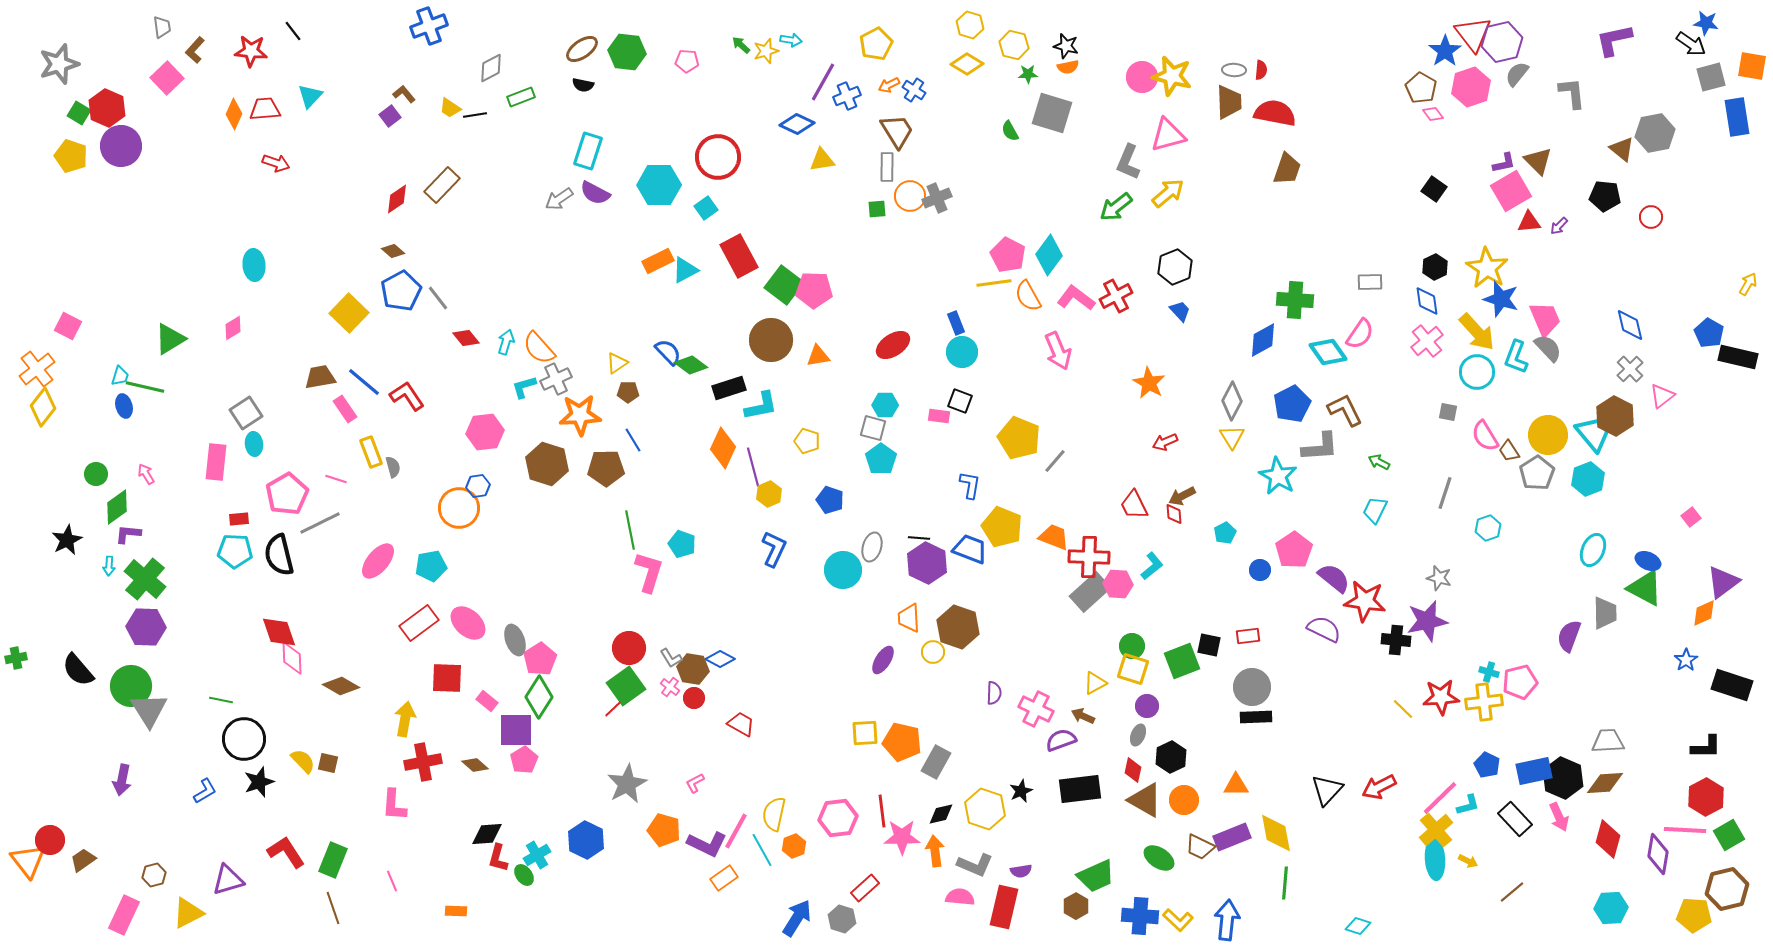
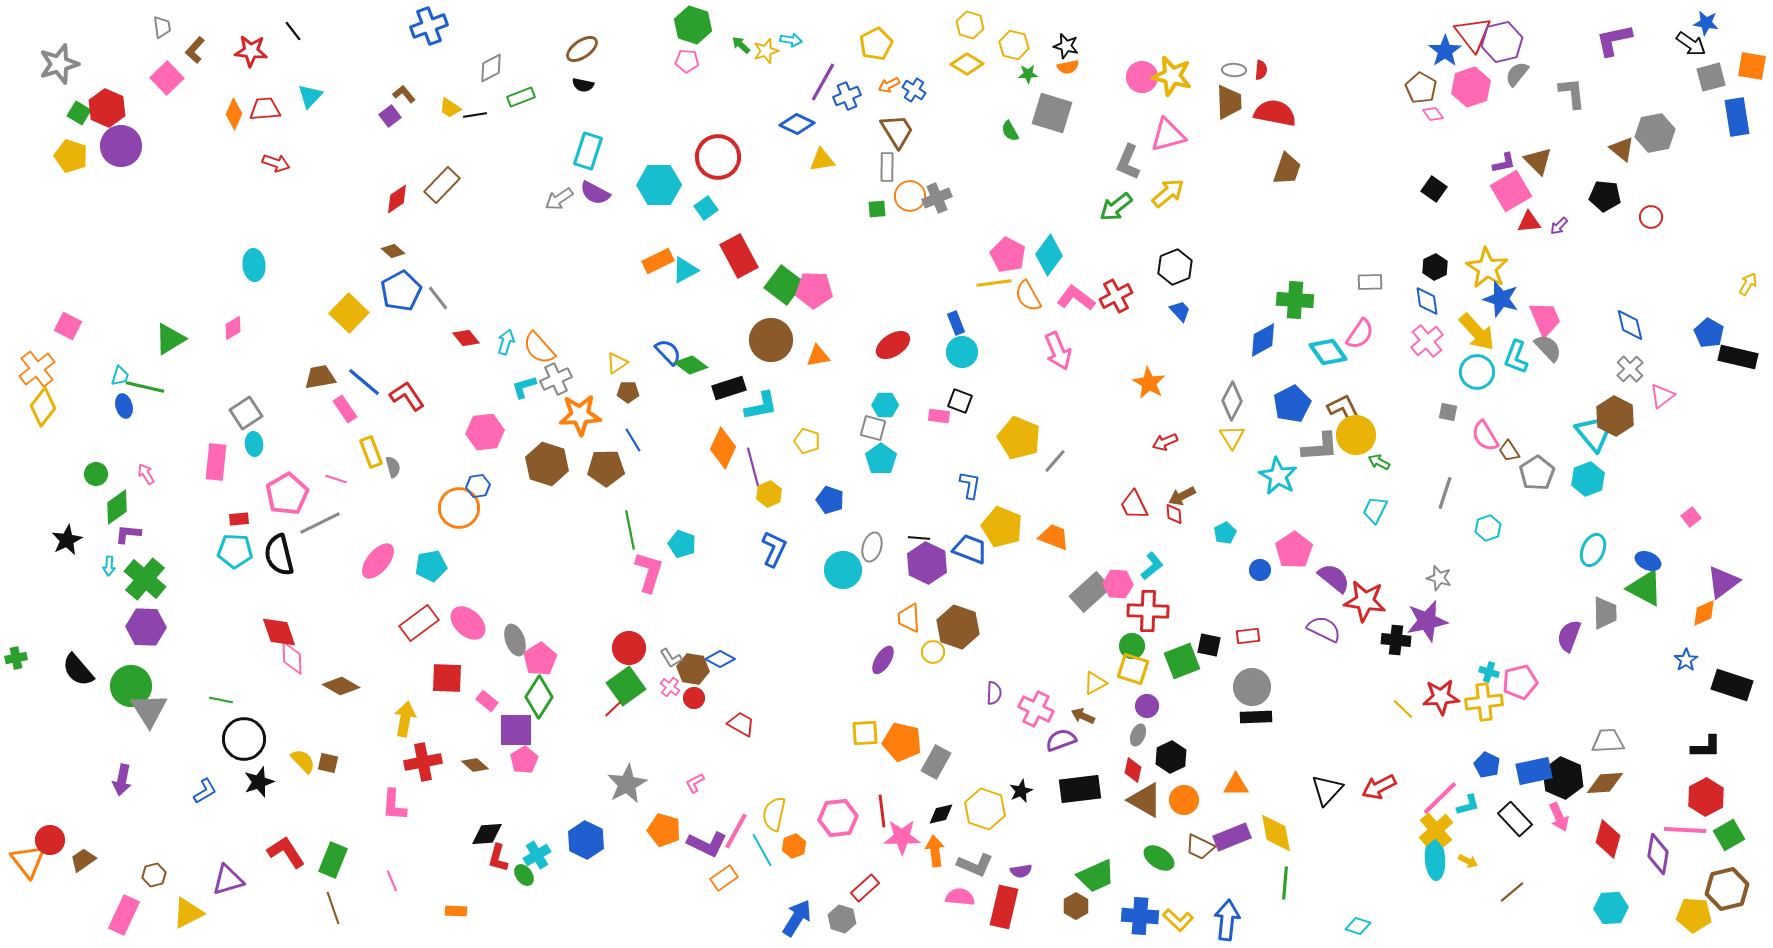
green hexagon at (627, 52): moved 66 px right, 27 px up; rotated 12 degrees clockwise
yellow circle at (1548, 435): moved 192 px left
red cross at (1089, 557): moved 59 px right, 54 px down
